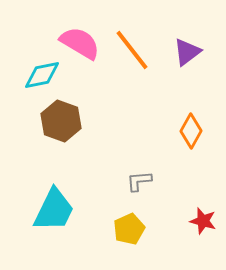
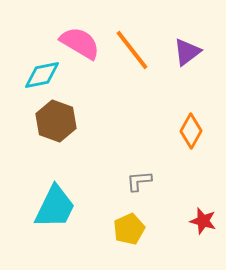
brown hexagon: moved 5 px left
cyan trapezoid: moved 1 px right, 3 px up
